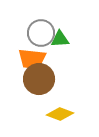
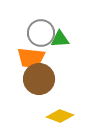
orange trapezoid: moved 1 px left, 1 px up
yellow diamond: moved 2 px down
